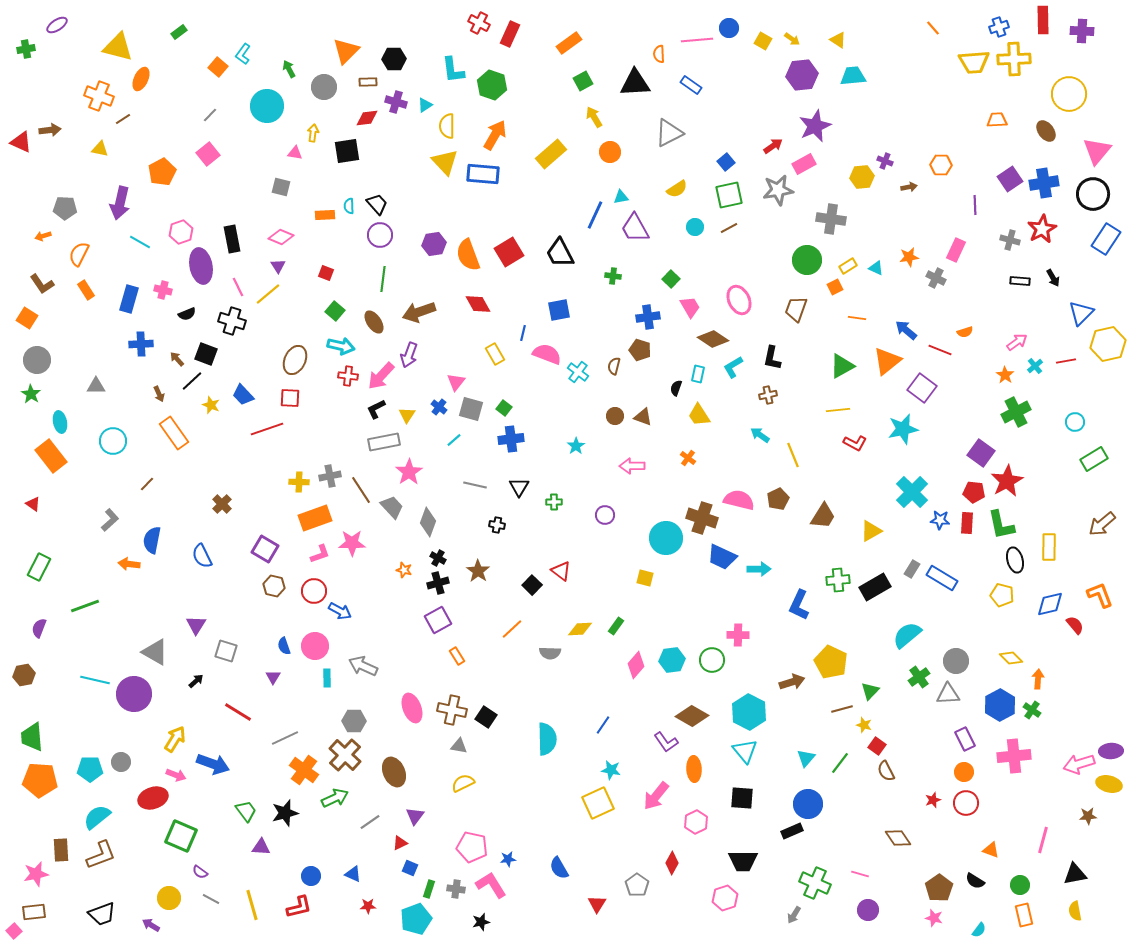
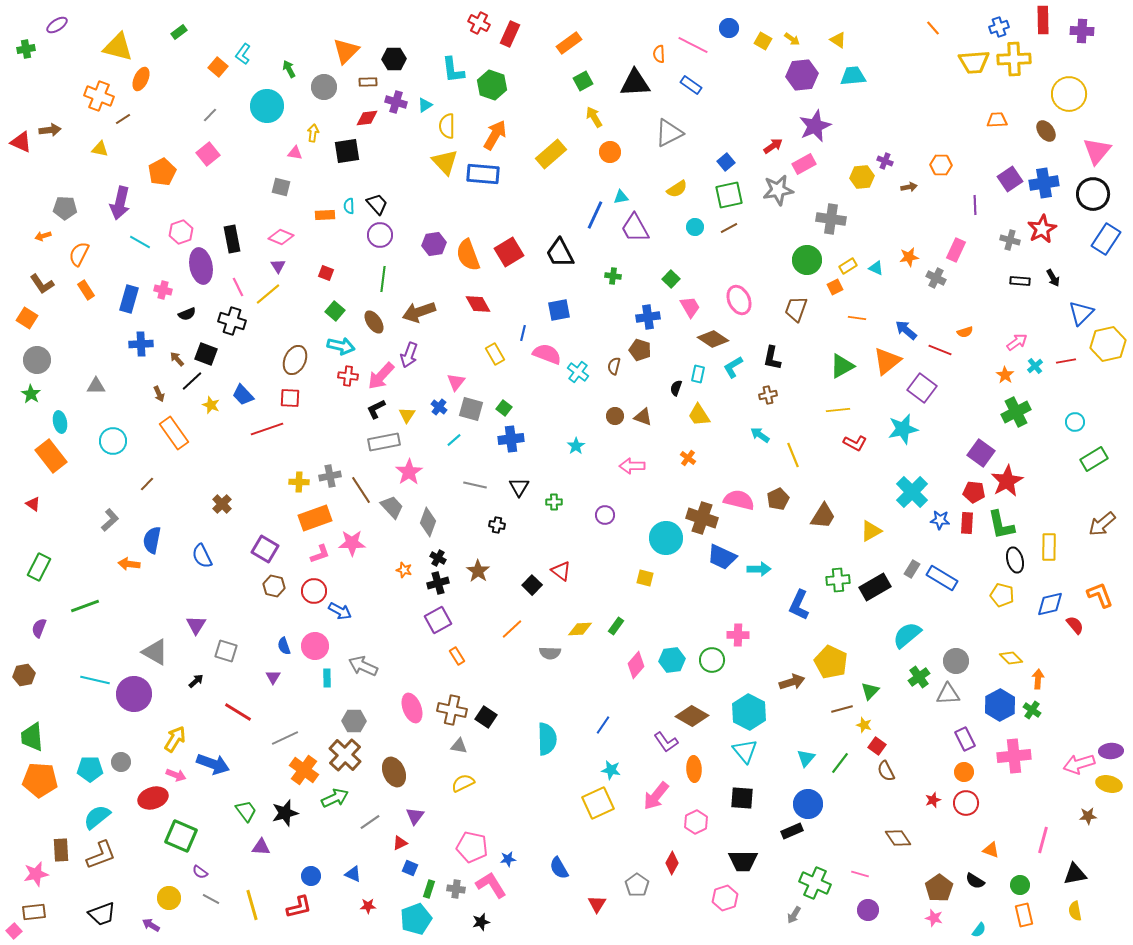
pink line at (697, 40): moved 4 px left, 5 px down; rotated 32 degrees clockwise
